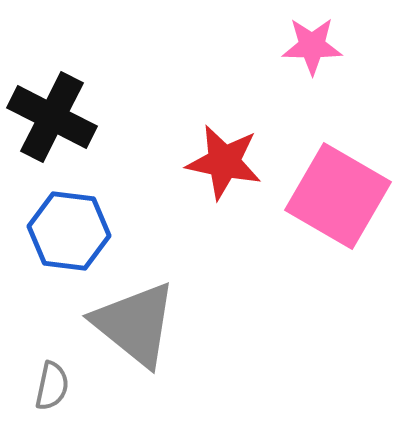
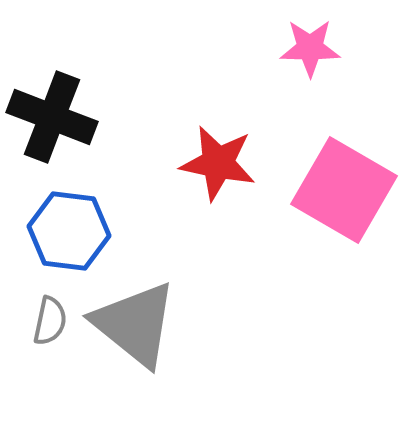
pink star: moved 2 px left, 2 px down
black cross: rotated 6 degrees counterclockwise
red star: moved 6 px left, 1 px down
pink square: moved 6 px right, 6 px up
gray semicircle: moved 2 px left, 65 px up
